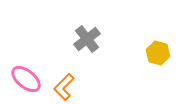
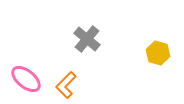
gray cross: rotated 12 degrees counterclockwise
orange L-shape: moved 2 px right, 2 px up
